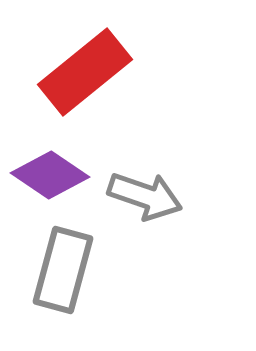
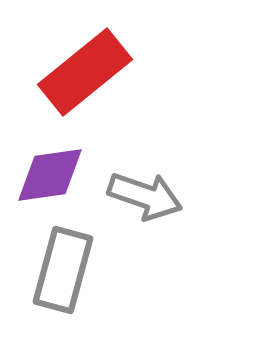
purple diamond: rotated 42 degrees counterclockwise
